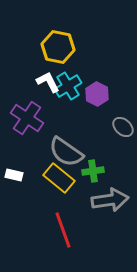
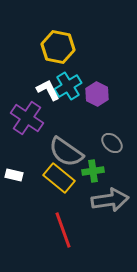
white L-shape: moved 8 px down
gray ellipse: moved 11 px left, 16 px down
